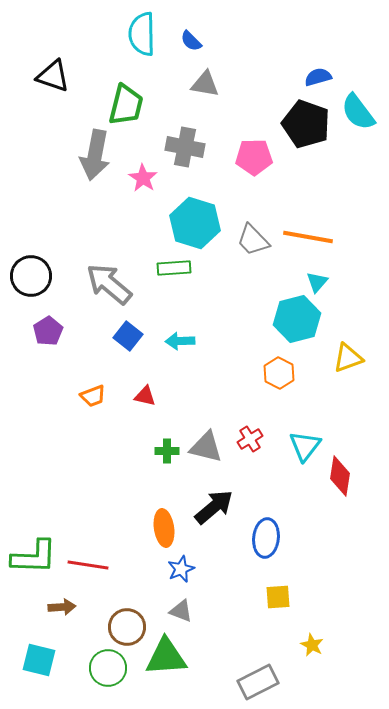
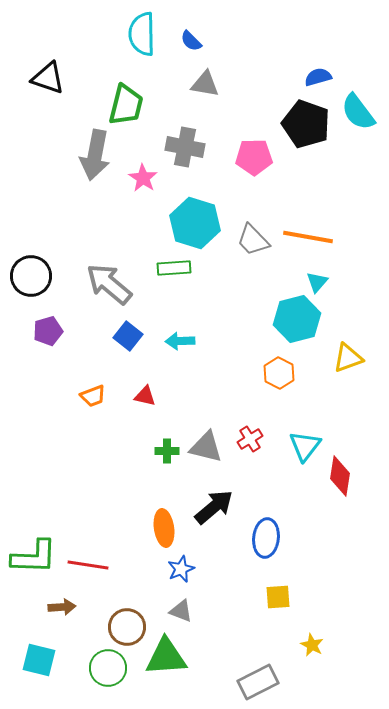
black triangle at (53, 76): moved 5 px left, 2 px down
purple pentagon at (48, 331): rotated 16 degrees clockwise
